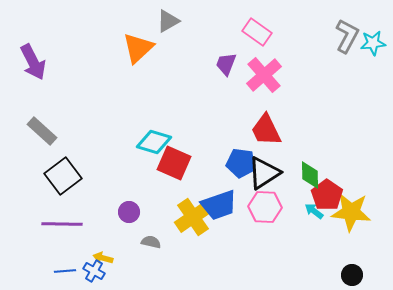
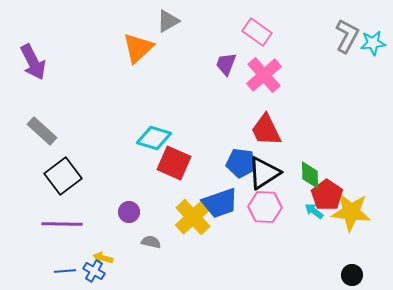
cyan diamond: moved 4 px up
blue trapezoid: moved 1 px right, 2 px up
yellow cross: rotated 9 degrees counterclockwise
